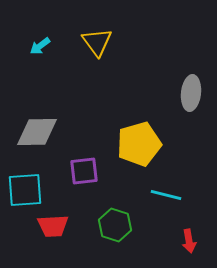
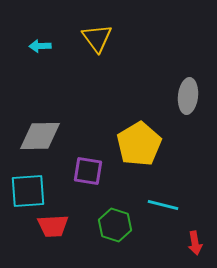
yellow triangle: moved 4 px up
cyan arrow: rotated 35 degrees clockwise
gray ellipse: moved 3 px left, 3 px down
gray diamond: moved 3 px right, 4 px down
yellow pentagon: rotated 15 degrees counterclockwise
purple square: moved 4 px right; rotated 16 degrees clockwise
cyan square: moved 3 px right, 1 px down
cyan line: moved 3 px left, 10 px down
red arrow: moved 6 px right, 2 px down
